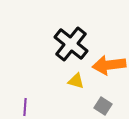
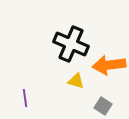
black cross: rotated 16 degrees counterclockwise
purple line: moved 9 px up; rotated 12 degrees counterclockwise
